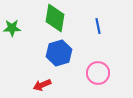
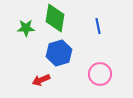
green star: moved 14 px right
pink circle: moved 2 px right, 1 px down
red arrow: moved 1 px left, 5 px up
